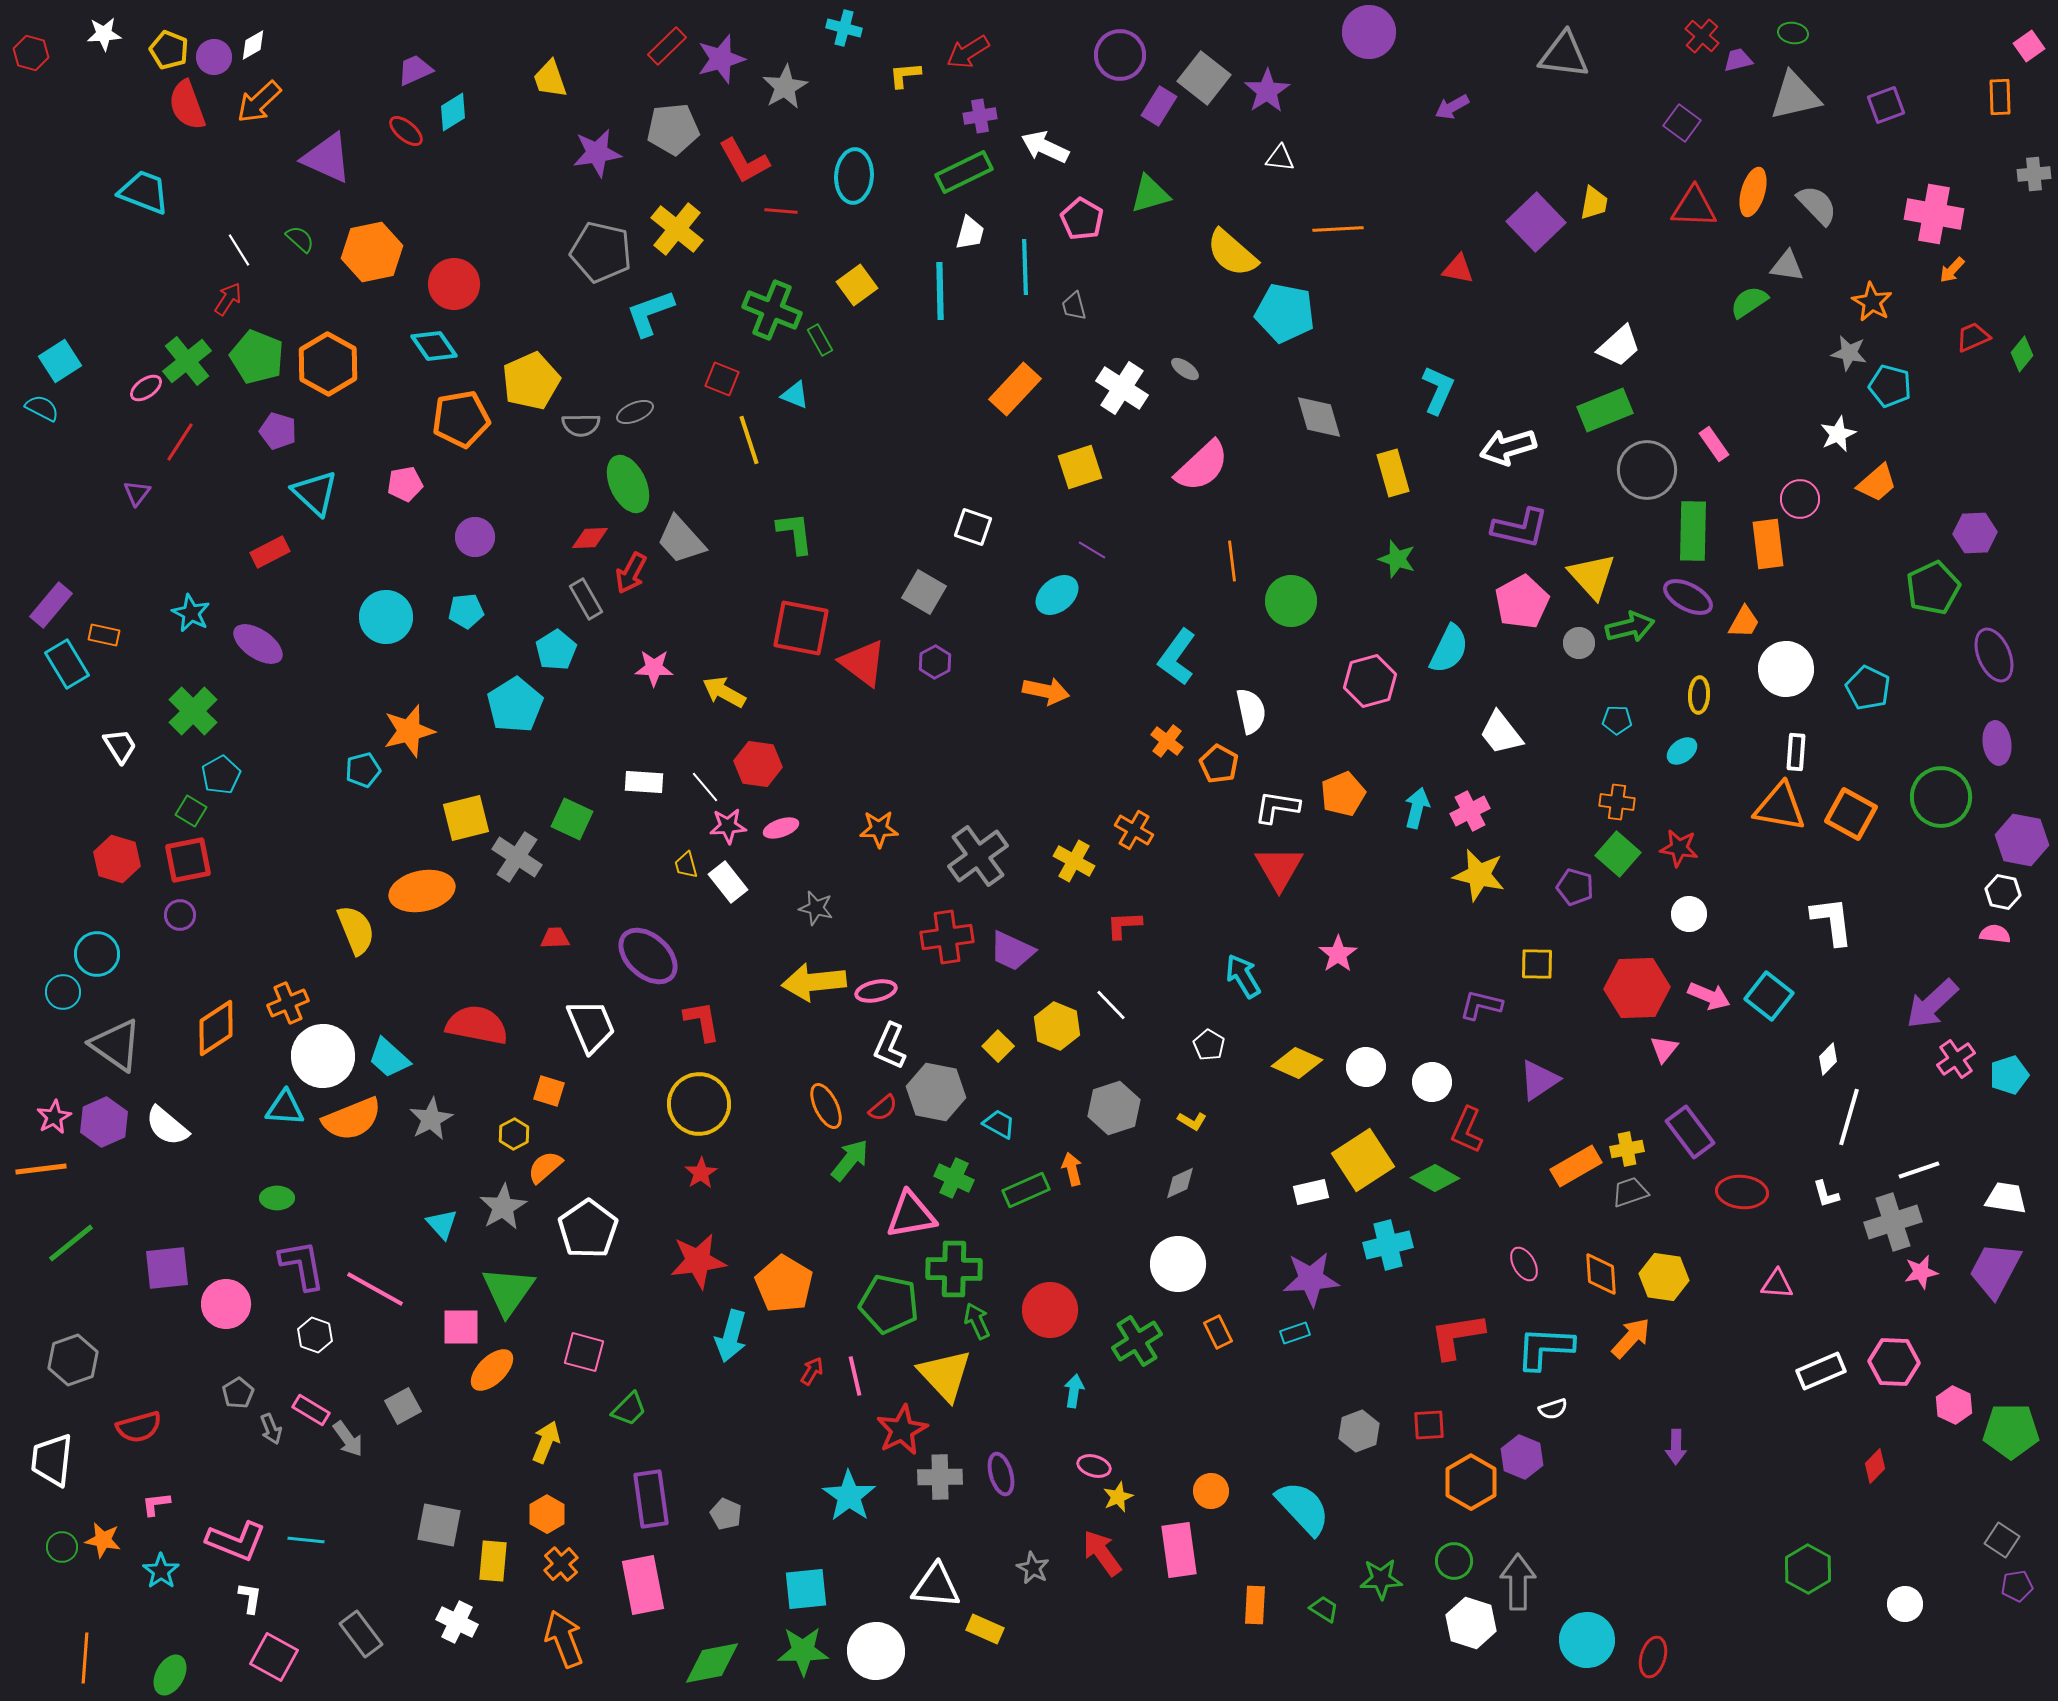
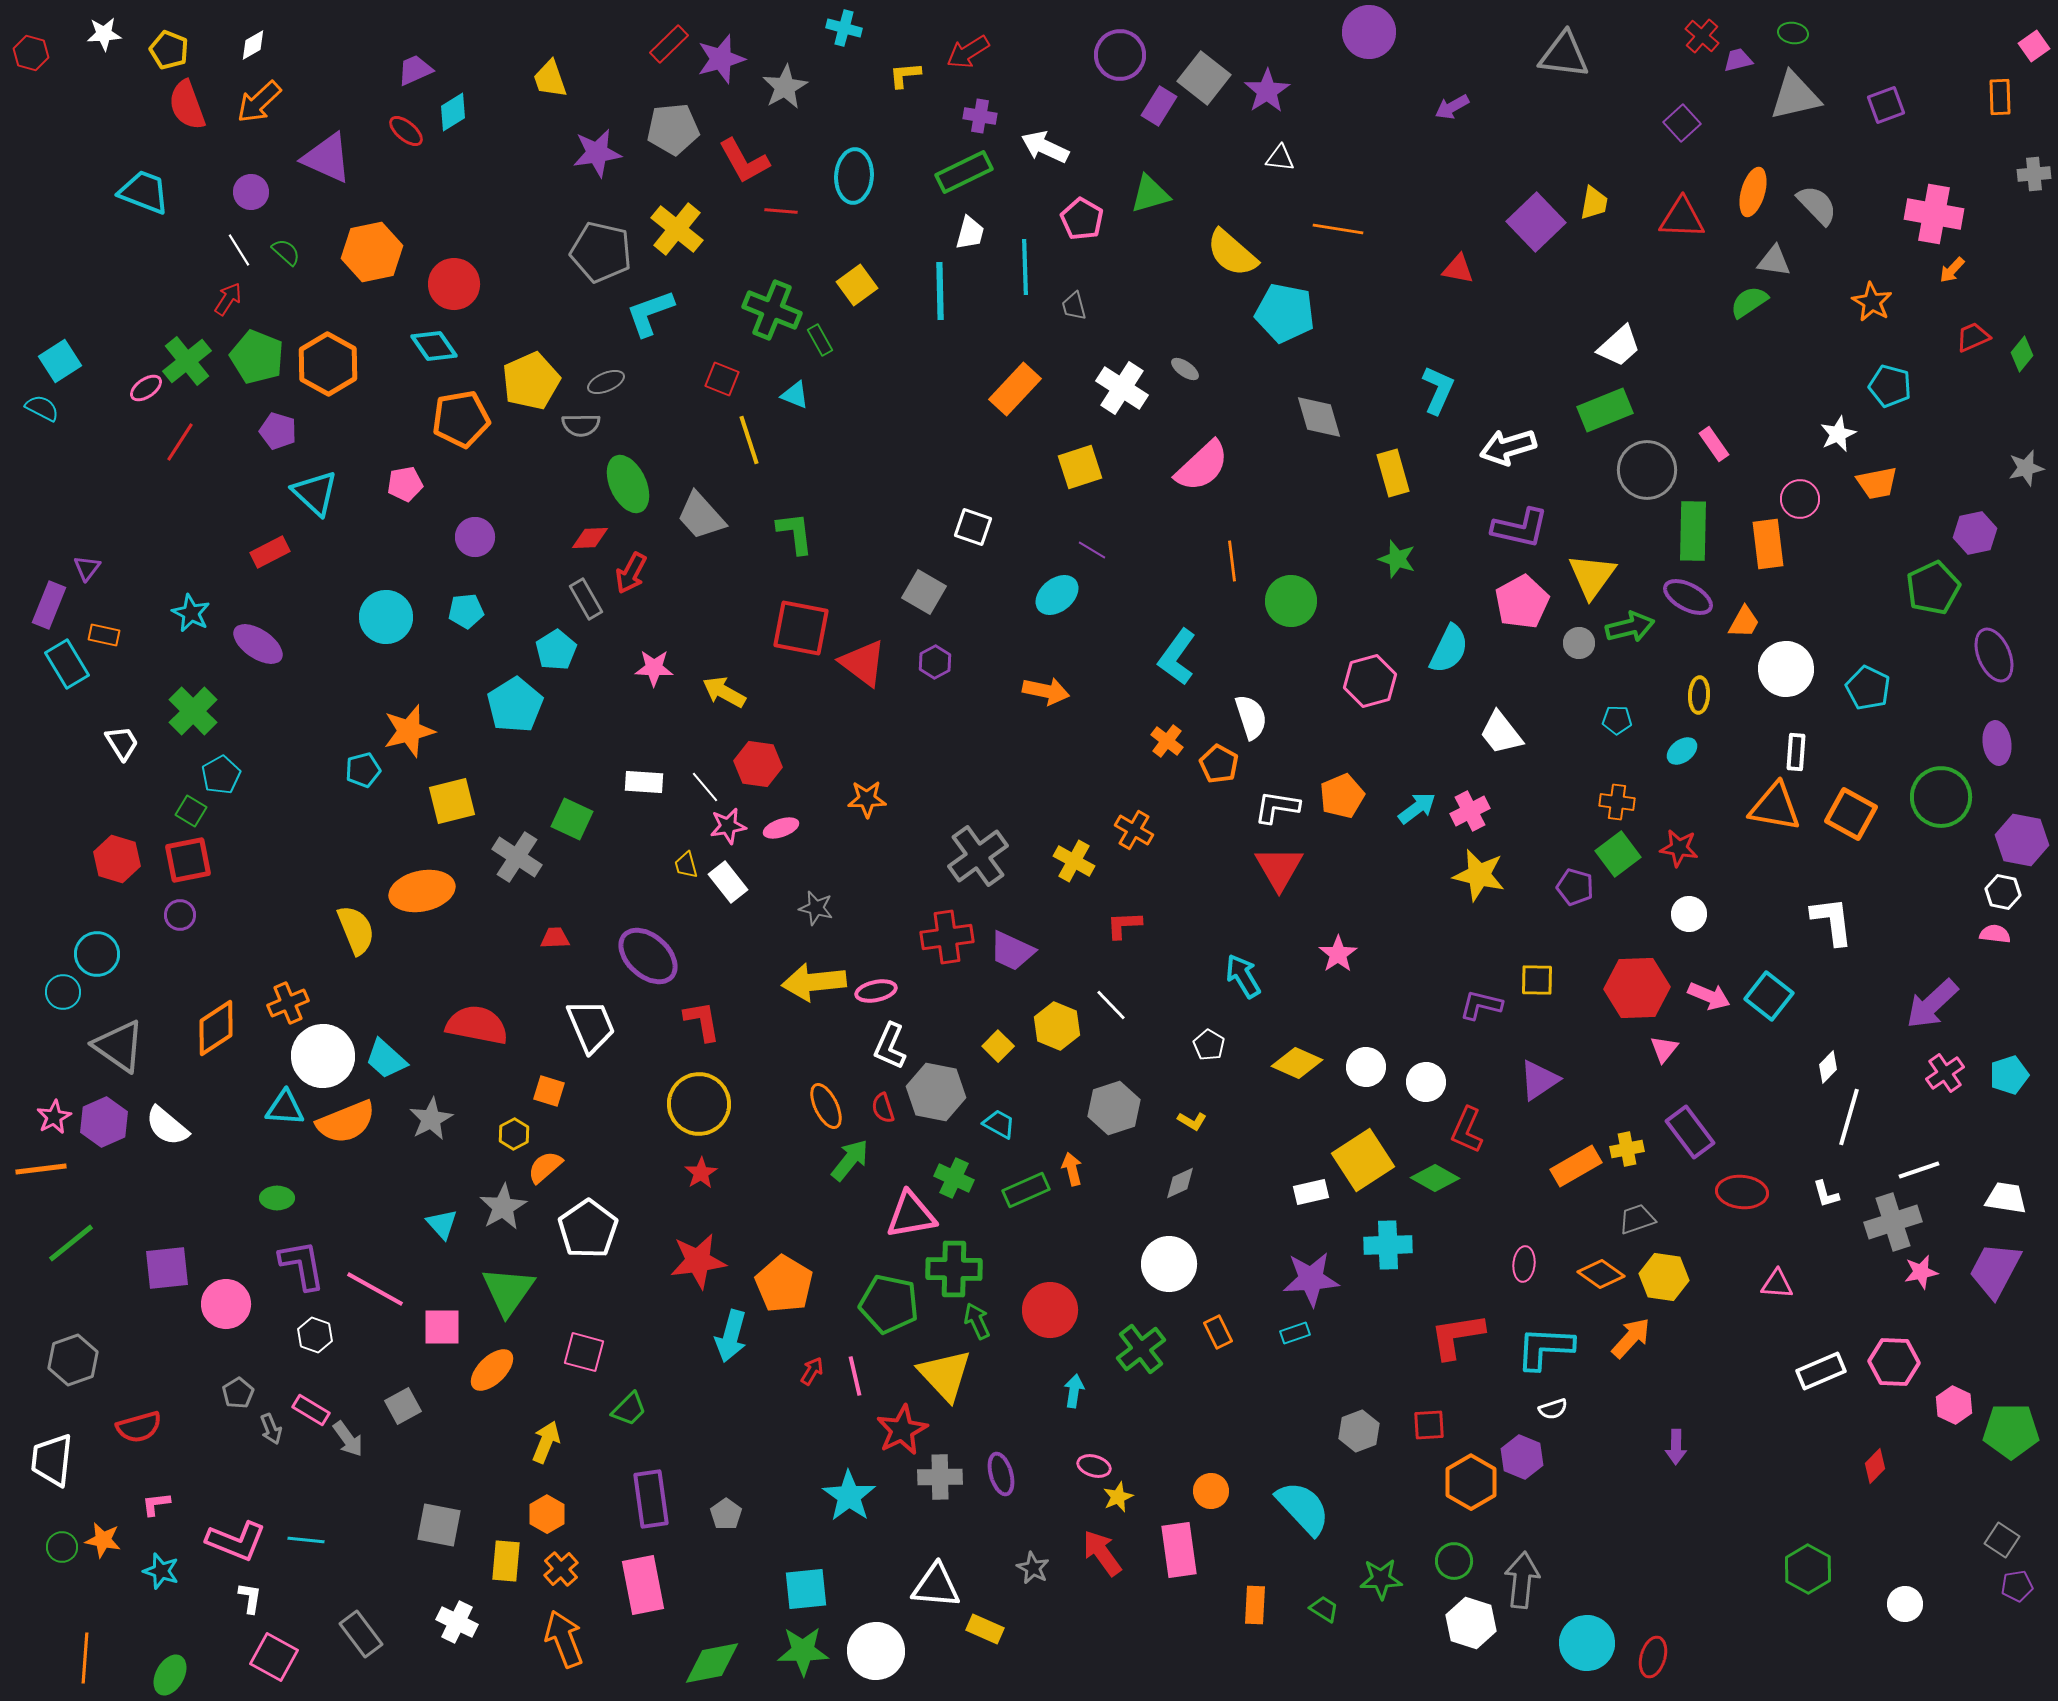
red rectangle at (667, 46): moved 2 px right, 2 px up
pink square at (2029, 46): moved 5 px right
purple circle at (214, 57): moved 37 px right, 135 px down
purple cross at (980, 116): rotated 20 degrees clockwise
purple square at (1682, 123): rotated 12 degrees clockwise
red triangle at (1694, 207): moved 12 px left, 11 px down
orange line at (1338, 229): rotated 12 degrees clockwise
green semicircle at (300, 239): moved 14 px left, 13 px down
gray triangle at (1787, 266): moved 13 px left, 5 px up
gray star at (1849, 353): moved 177 px right, 115 px down; rotated 24 degrees counterclockwise
gray ellipse at (635, 412): moved 29 px left, 30 px up
orange trapezoid at (1877, 483): rotated 30 degrees clockwise
purple triangle at (137, 493): moved 50 px left, 75 px down
purple hexagon at (1975, 533): rotated 9 degrees counterclockwise
gray trapezoid at (681, 540): moved 20 px right, 24 px up
yellow triangle at (1592, 576): rotated 18 degrees clockwise
purple rectangle at (51, 605): moved 2 px left; rotated 18 degrees counterclockwise
white semicircle at (1251, 711): moved 6 px down; rotated 6 degrees counterclockwise
white trapezoid at (120, 746): moved 2 px right, 3 px up
orange pentagon at (1343, 794): moved 1 px left, 2 px down
orange triangle at (1780, 807): moved 5 px left
cyan arrow at (1417, 808): rotated 39 degrees clockwise
yellow square at (466, 818): moved 14 px left, 17 px up
pink star at (728, 826): rotated 6 degrees counterclockwise
orange star at (879, 829): moved 12 px left, 30 px up
green square at (1618, 854): rotated 12 degrees clockwise
yellow square at (1537, 964): moved 16 px down
gray triangle at (116, 1045): moved 3 px right, 1 px down
cyan trapezoid at (389, 1058): moved 3 px left, 1 px down
white diamond at (1828, 1059): moved 8 px down
pink cross at (1956, 1059): moved 11 px left, 14 px down
white circle at (1432, 1082): moved 6 px left
red semicircle at (883, 1108): rotated 112 degrees clockwise
orange semicircle at (352, 1119): moved 6 px left, 3 px down
gray trapezoid at (1630, 1192): moved 7 px right, 27 px down
cyan cross at (1388, 1245): rotated 12 degrees clockwise
white circle at (1178, 1264): moved 9 px left
pink ellipse at (1524, 1264): rotated 36 degrees clockwise
orange diamond at (1601, 1274): rotated 51 degrees counterclockwise
pink square at (461, 1327): moved 19 px left
green cross at (1137, 1341): moved 4 px right, 8 px down; rotated 6 degrees counterclockwise
gray pentagon at (726, 1514): rotated 12 degrees clockwise
yellow rectangle at (493, 1561): moved 13 px right
orange cross at (561, 1564): moved 5 px down
cyan star at (161, 1571): rotated 18 degrees counterclockwise
gray arrow at (1518, 1582): moved 4 px right, 2 px up; rotated 6 degrees clockwise
cyan circle at (1587, 1640): moved 3 px down
